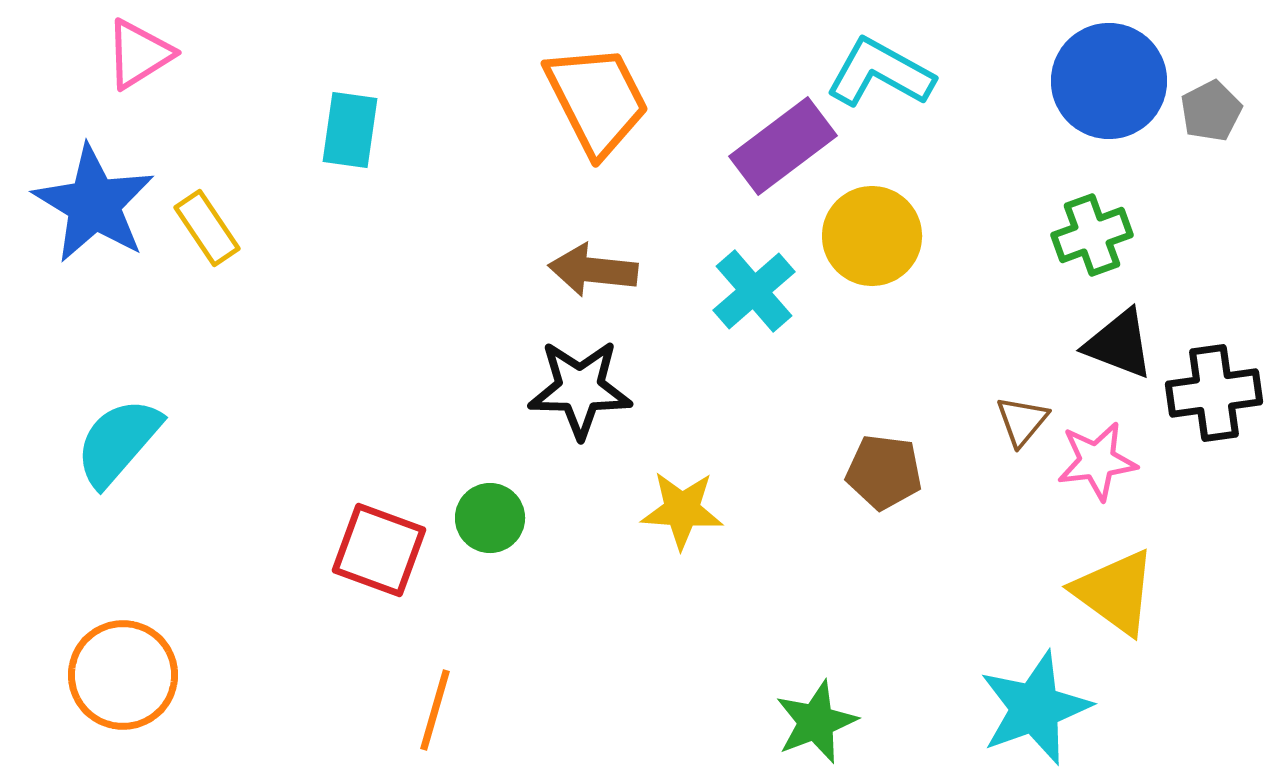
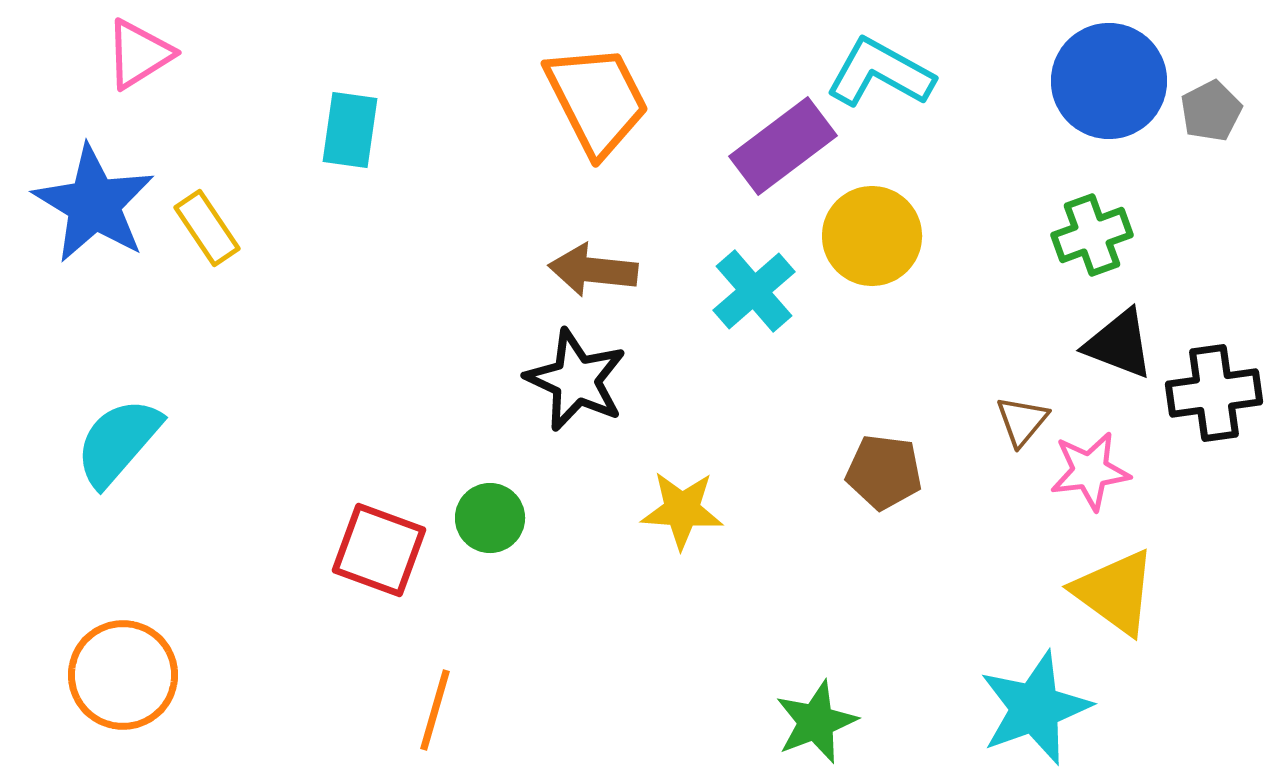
black star: moved 4 px left, 9 px up; rotated 24 degrees clockwise
pink star: moved 7 px left, 10 px down
